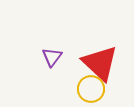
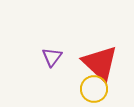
yellow circle: moved 3 px right
